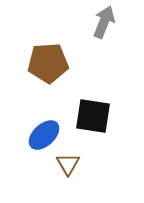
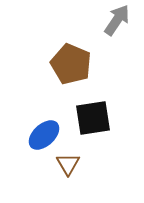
gray arrow: moved 13 px right, 2 px up; rotated 12 degrees clockwise
brown pentagon: moved 23 px right, 1 px down; rotated 27 degrees clockwise
black square: moved 2 px down; rotated 18 degrees counterclockwise
